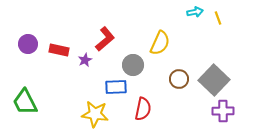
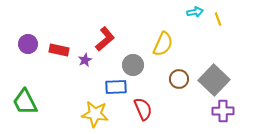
yellow line: moved 1 px down
yellow semicircle: moved 3 px right, 1 px down
red semicircle: rotated 35 degrees counterclockwise
